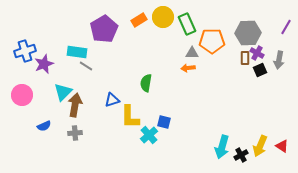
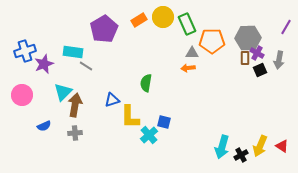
gray hexagon: moved 5 px down
cyan rectangle: moved 4 px left
